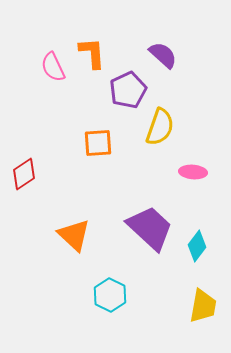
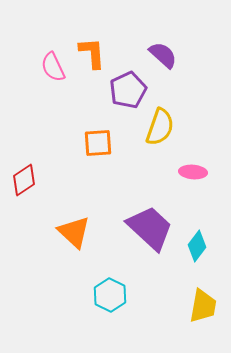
red diamond: moved 6 px down
orange triangle: moved 3 px up
